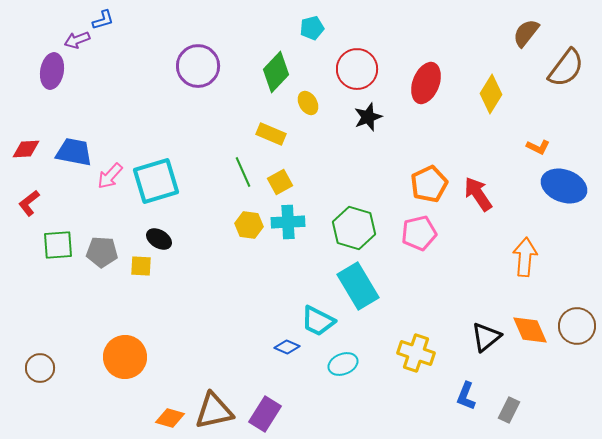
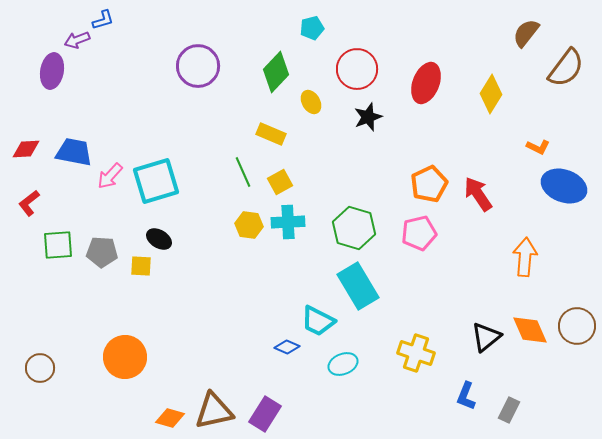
yellow ellipse at (308, 103): moved 3 px right, 1 px up
